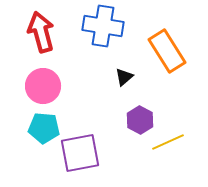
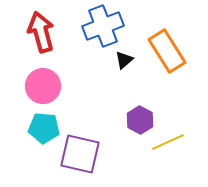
blue cross: rotated 30 degrees counterclockwise
black triangle: moved 17 px up
purple square: moved 1 px down; rotated 24 degrees clockwise
